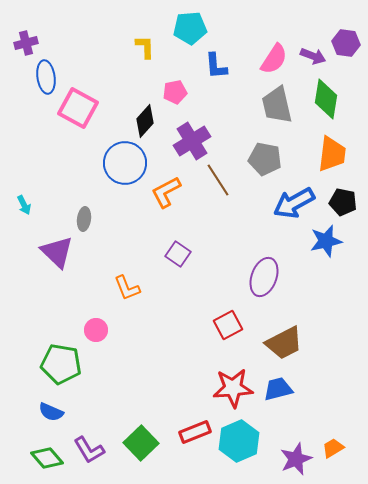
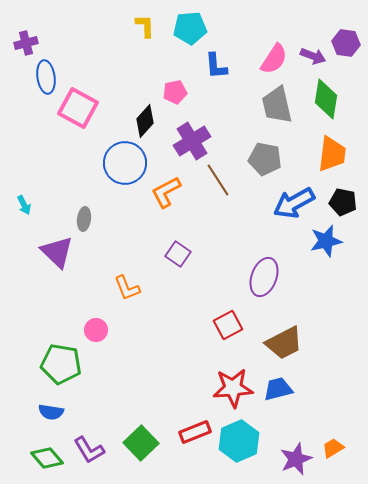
yellow L-shape at (145, 47): moved 21 px up
blue semicircle at (51, 412): rotated 15 degrees counterclockwise
